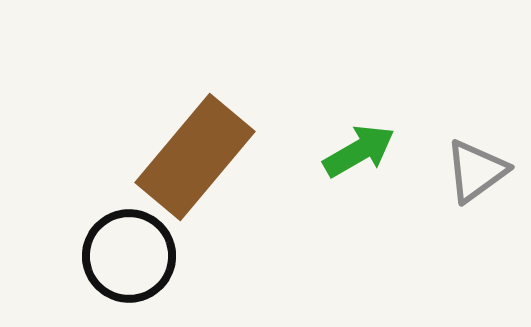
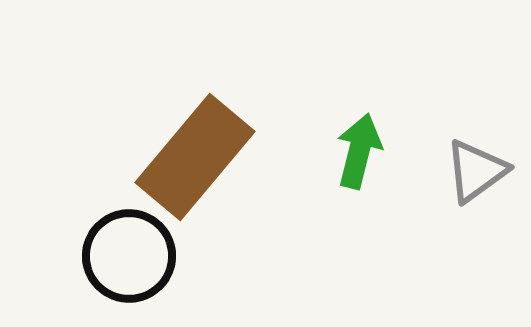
green arrow: rotated 46 degrees counterclockwise
